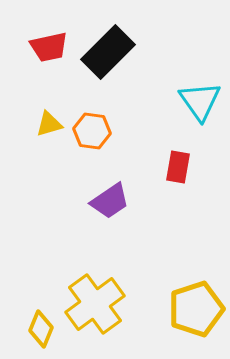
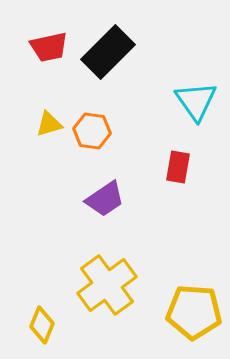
cyan triangle: moved 4 px left
purple trapezoid: moved 5 px left, 2 px up
yellow cross: moved 12 px right, 19 px up
yellow pentagon: moved 2 px left, 3 px down; rotated 22 degrees clockwise
yellow diamond: moved 1 px right, 4 px up
